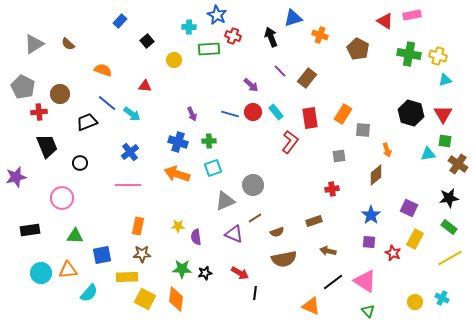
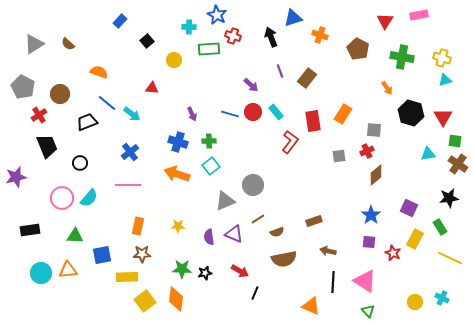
pink rectangle at (412, 15): moved 7 px right
red triangle at (385, 21): rotated 30 degrees clockwise
green cross at (409, 54): moved 7 px left, 3 px down
yellow cross at (438, 56): moved 4 px right, 2 px down
orange semicircle at (103, 70): moved 4 px left, 2 px down
purple line at (280, 71): rotated 24 degrees clockwise
red triangle at (145, 86): moved 7 px right, 2 px down
red cross at (39, 112): moved 3 px down; rotated 28 degrees counterclockwise
red triangle at (443, 114): moved 3 px down
red rectangle at (310, 118): moved 3 px right, 3 px down
gray square at (363, 130): moved 11 px right
green square at (445, 141): moved 10 px right
orange arrow at (387, 150): moved 62 px up; rotated 16 degrees counterclockwise
cyan square at (213, 168): moved 2 px left, 2 px up; rotated 18 degrees counterclockwise
red cross at (332, 189): moved 35 px right, 38 px up; rotated 16 degrees counterclockwise
brown line at (255, 218): moved 3 px right, 1 px down
green rectangle at (449, 227): moved 9 px left; rotated 21 degrees clockwise
purple semicircle at (196, 237): moved 13 px right
yellow line at (450, 258): rotated 55 degrees clockwise
red arrow at (240, 273): moved 2 px up
black line at (333, 282): rotated 50 degrees counterclockwise
cyan semicircle at (89, 293): moved 95 px up
black line at (255, 293): rotated 16 degrees clockwise
yellow square at (145, 299): moved 2 px down; rotated 25 degrees clockwise
